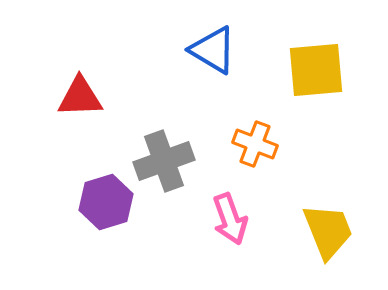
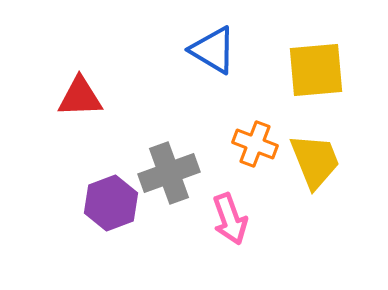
gray cross: moved 5 px right, 12 px down
purple hexagon: moved 5 px right, 1 px down; rotated 4 degrees counterclockwise
yellow trapezoid: moved 13 px left, 70 px up
